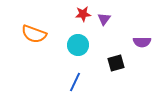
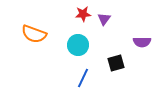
blue line: moved 8 px right, 4 px up
